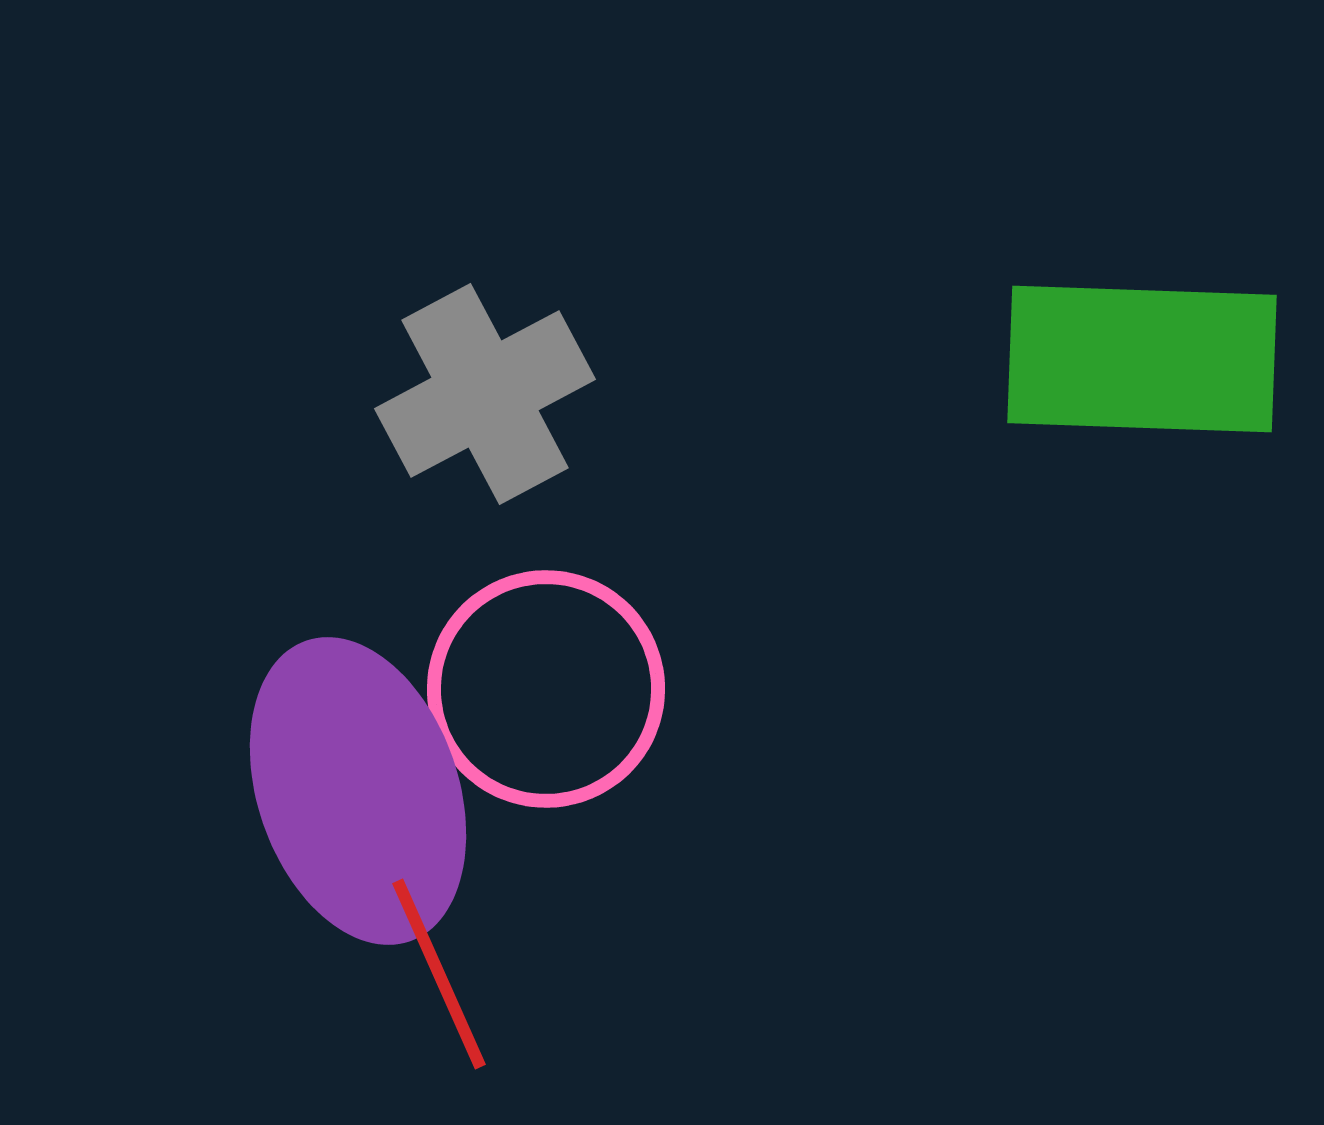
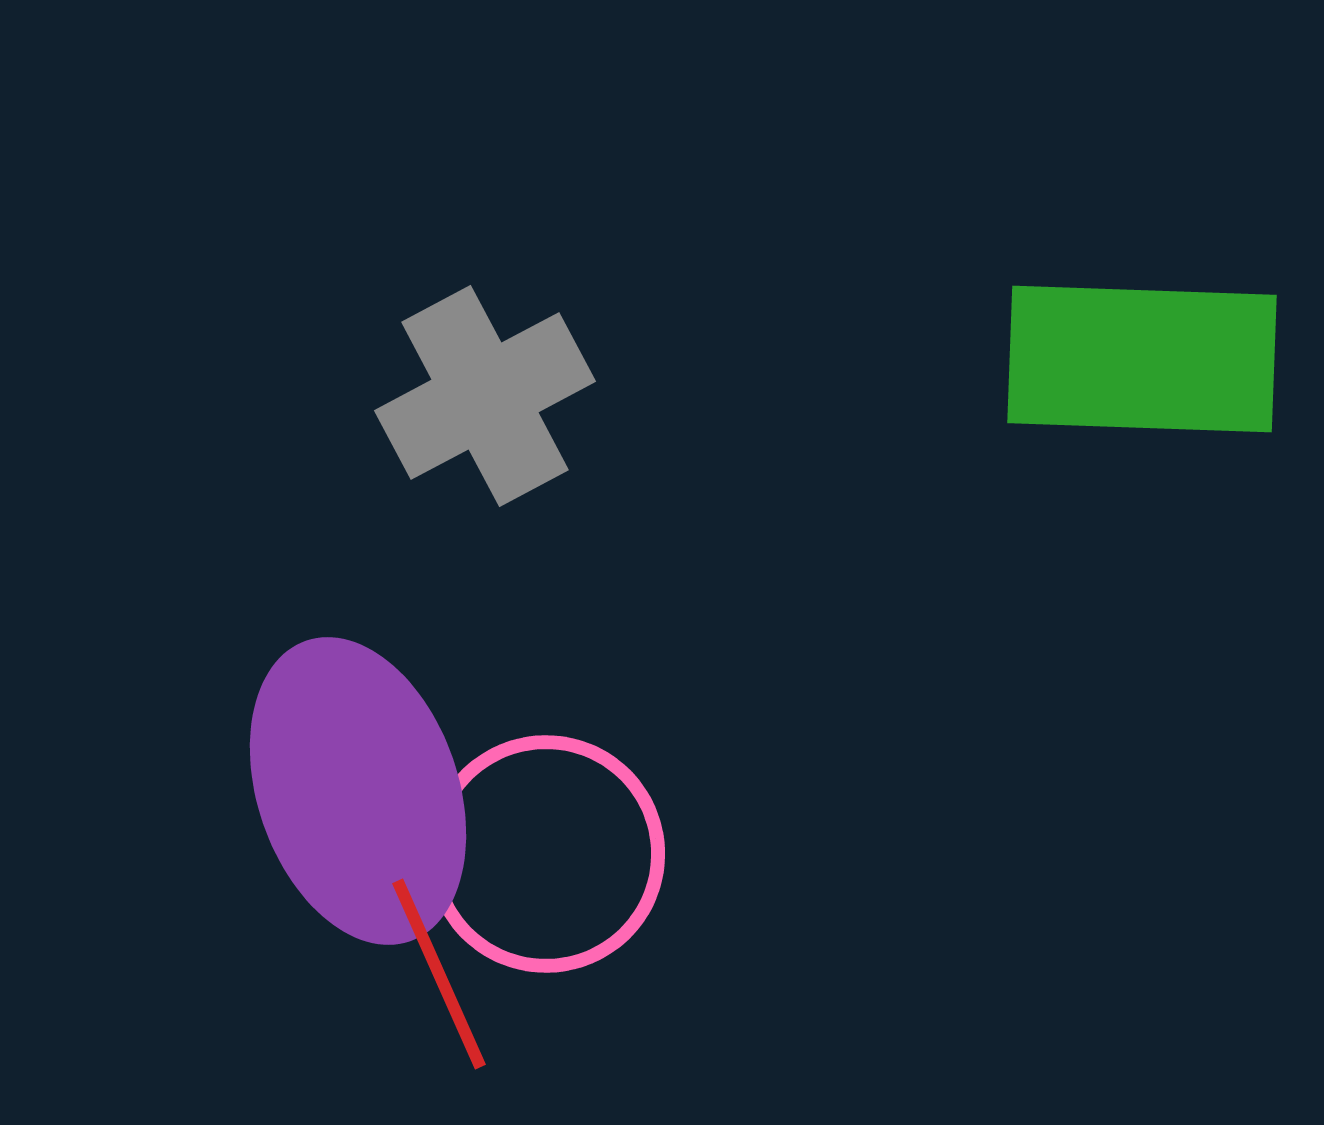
gray cross: moved 2 px down
pink circle: moved 165 px down
